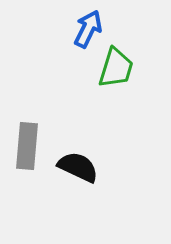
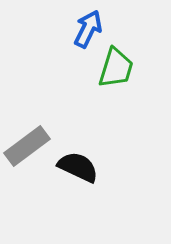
gray rectangle: rotated 48 degrees clockwise
